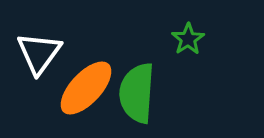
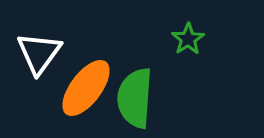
orange ellipse: rotated 6 degrees counterclockwise
green semicircle: moved 2 px left, 5 px down
